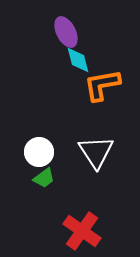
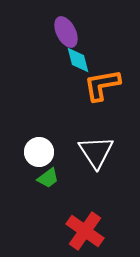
green trapezoid: moved 4 px right
red cross: moved 3 px right
